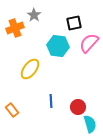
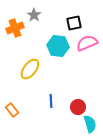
pink semicircle: moved 2 px left; rotated 25 degrees clockwise
